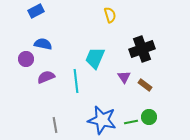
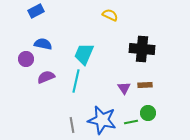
yellow semicircle: rotated 49 degrees counterclockwise
black cross: rotated 25 degrees clockwise
cyan trapezoid: moved 11 px left, 4 px up
purple triangle: moved 11 px down
cyan line: rotated 20 degrees clockwise
brown rectangle: rotated 40 degrees counterclockwise
green circle: moved 1 px left, 4 px up
gray line: moved 17 px right
